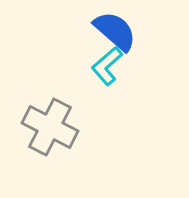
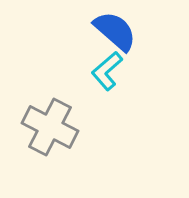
cyan L-shape: moved 5 px down
